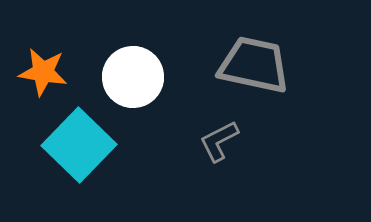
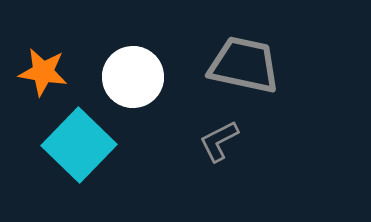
gray trapezoid: moved 10 px left
